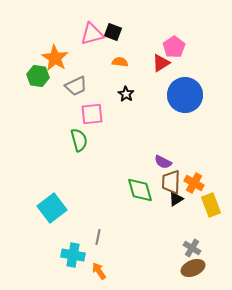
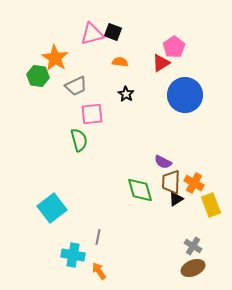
gray cross: moved 1 px right, 2 px up
